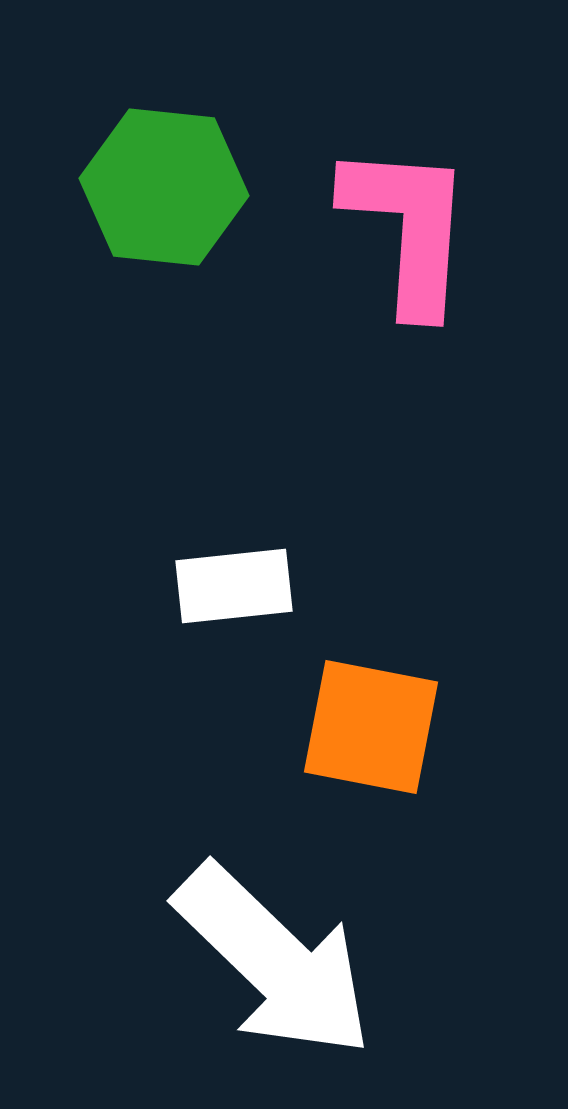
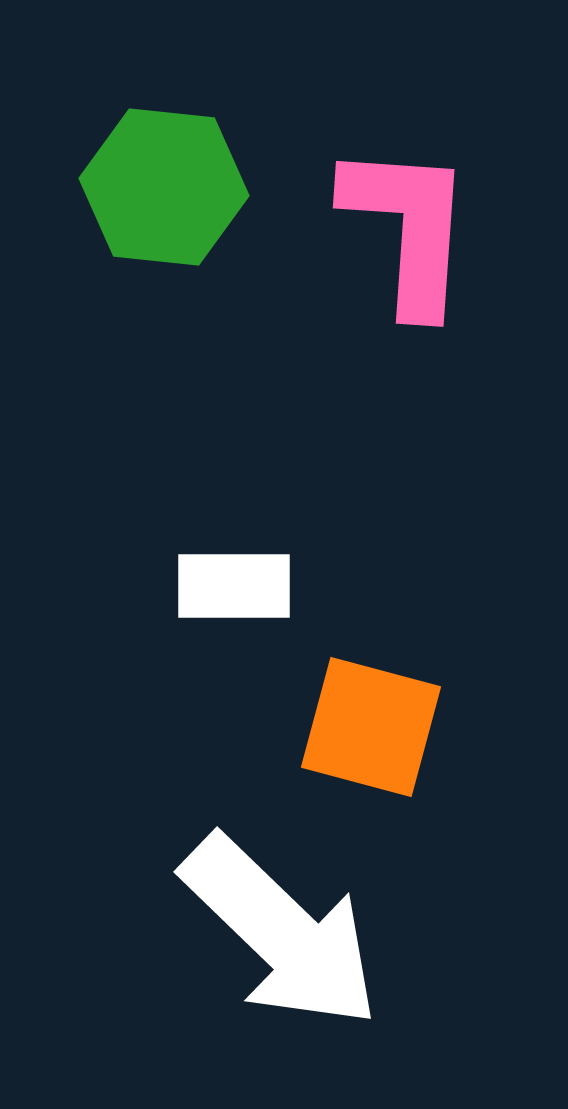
white rectangle: rotated 6 degrees clockwise
orange square: rotated 4 degrees clockwise
white arrow: moved 7 px right, 29 px up
